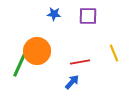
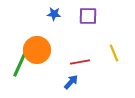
orange circle: moved 1 px up
blue arrow: moved 1 px left
